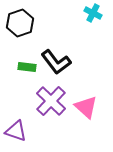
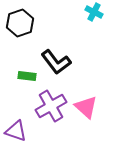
cyan cross: moved 1 px right, 1 px up
green rectangle: moved 9 px down
purple cross: moved 5 px down; rotated 16 degrees clockwise
